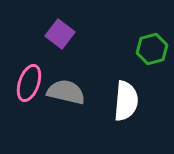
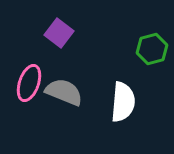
purple square: moved 1 px left, 1 px up
gray semicircle: moved 2 px left; rotated 9 degrees clockwise
white semicircle: moved 3 px left, 1 px down
